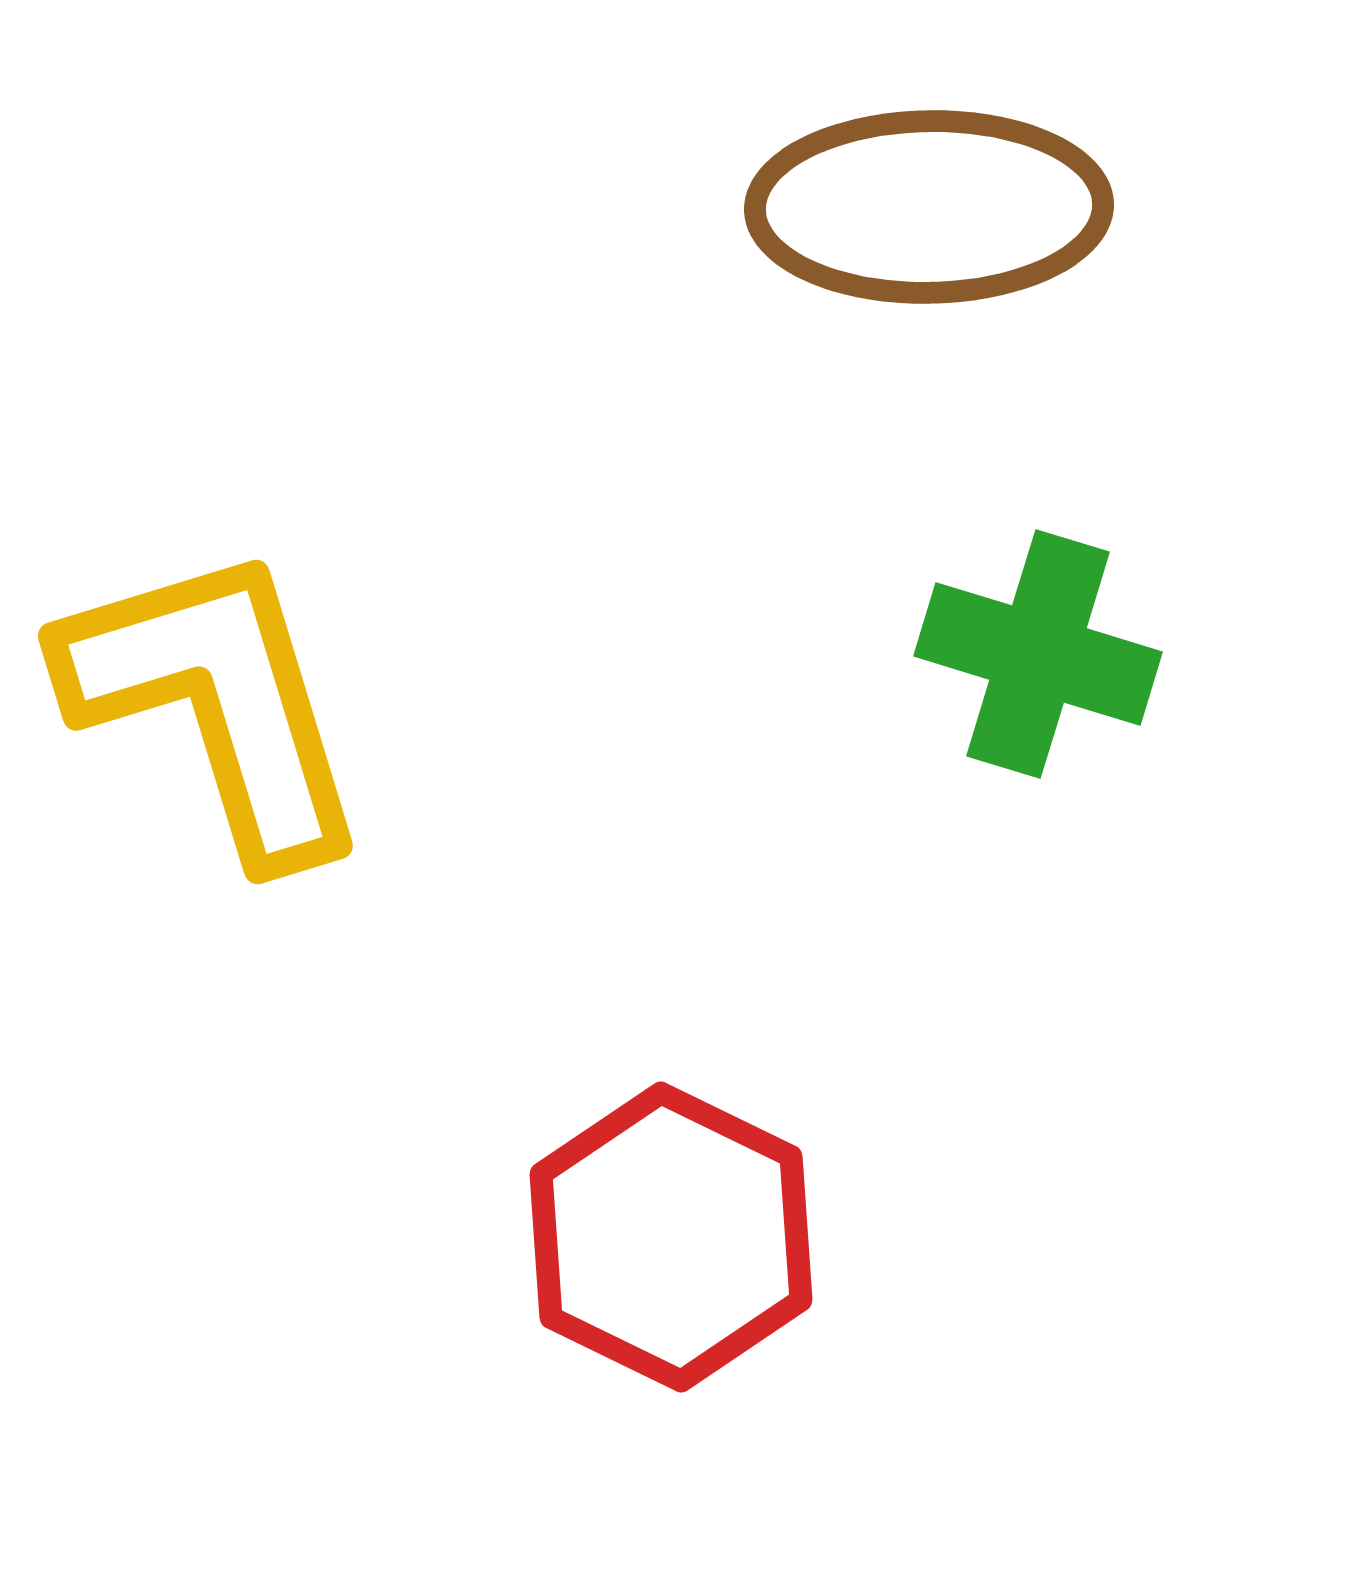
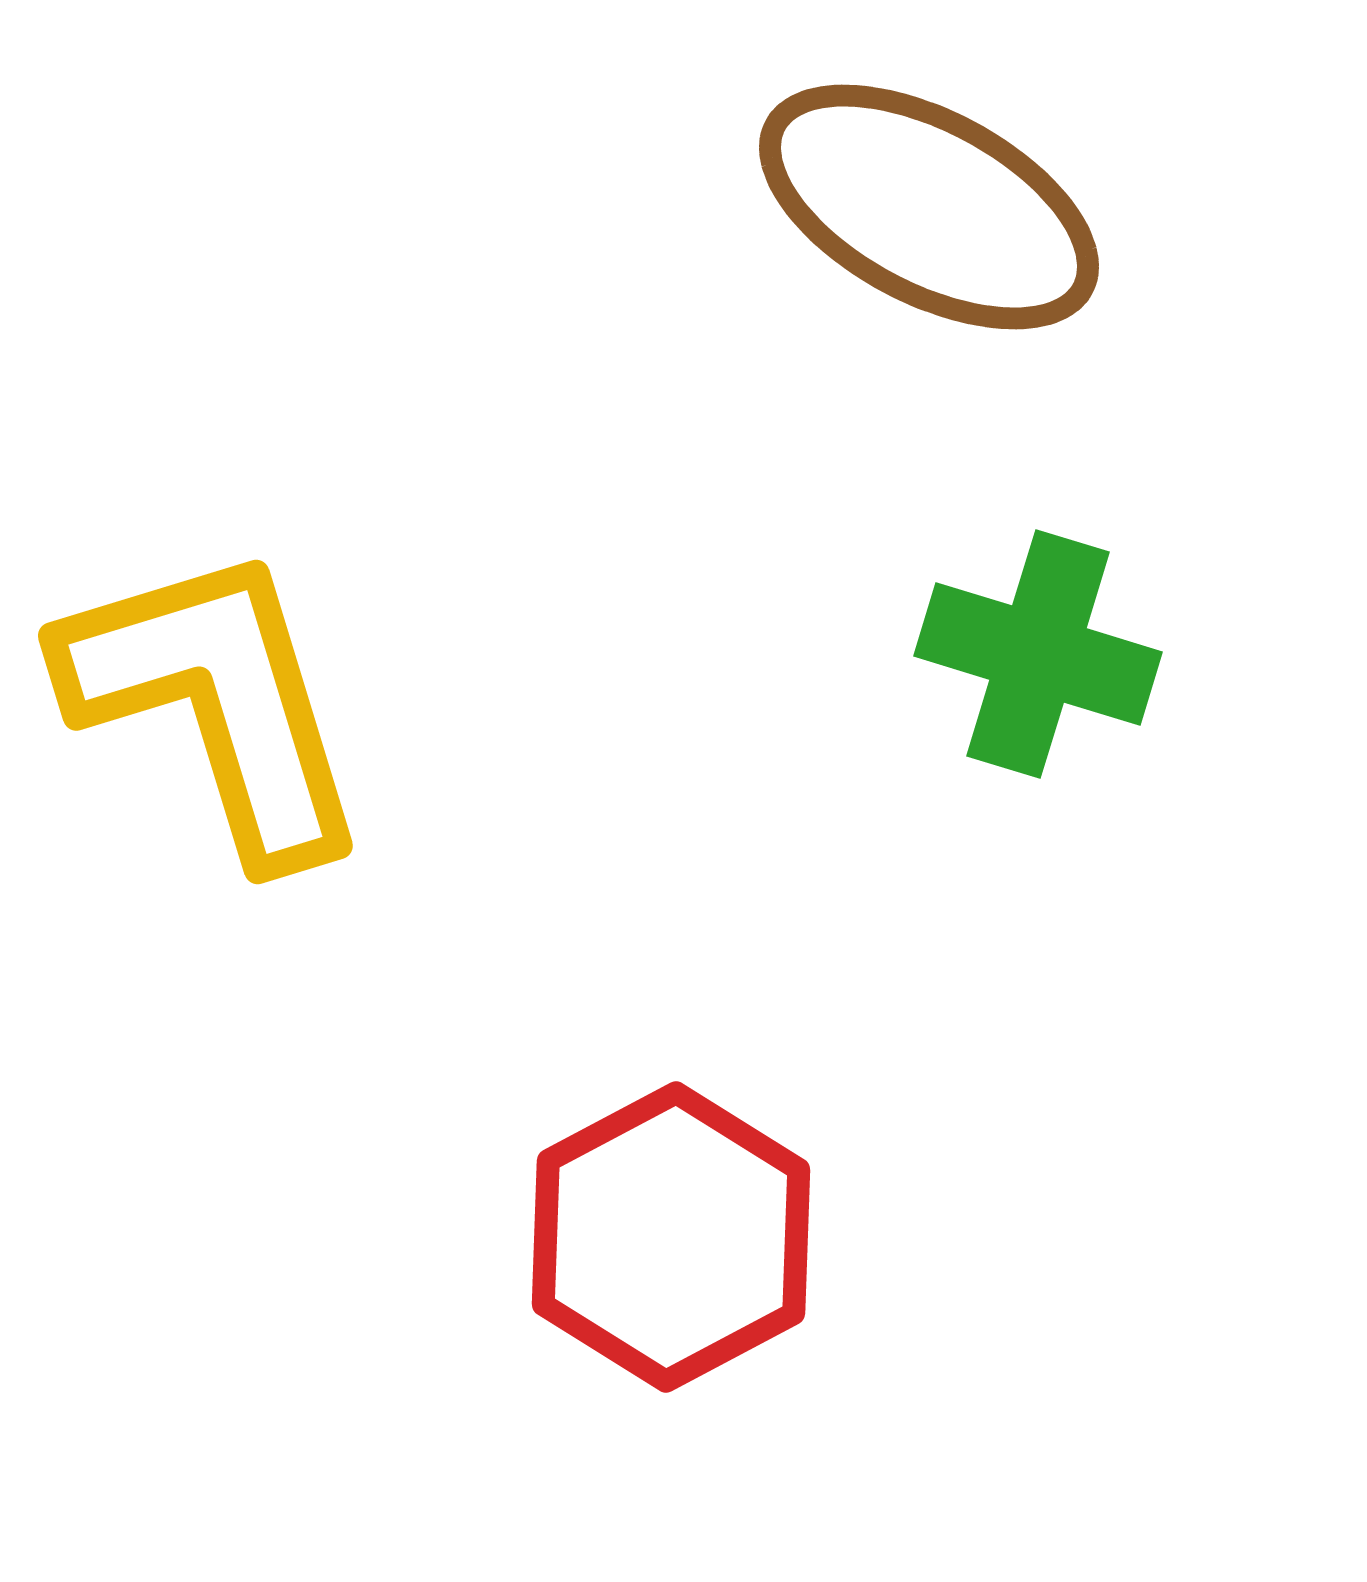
brown ellipse: rotated 29 degrees clockwise
red hexagon: rotated 6 degrees clockwise
